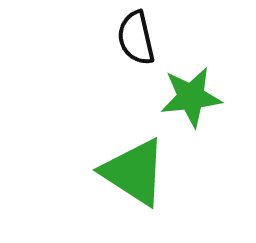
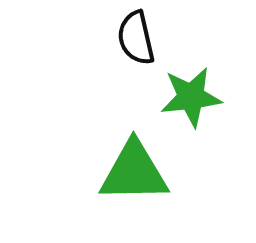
green triangle: rotated 34 degrees counterclockwise
